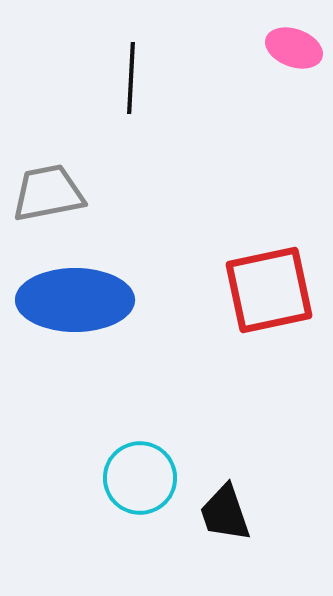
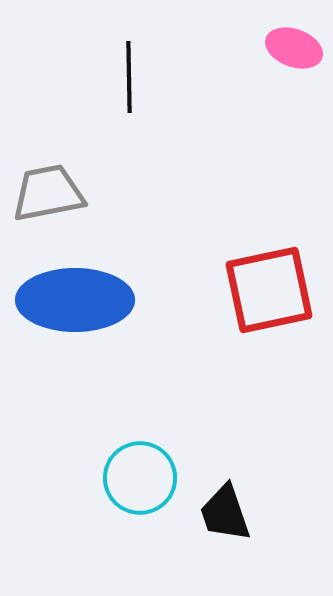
black line: moved 2 px left, 1 px up; rotated 4 degrees counterclockwise
